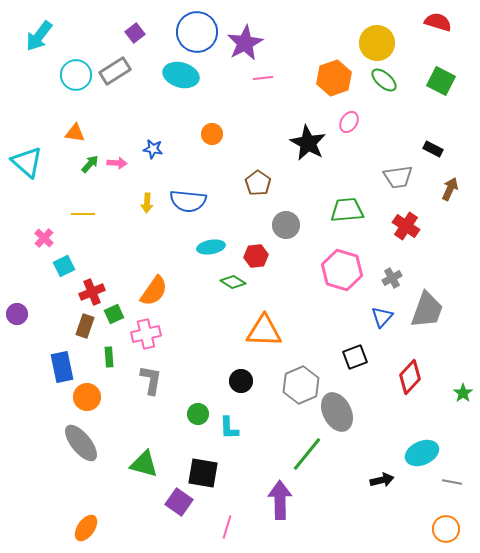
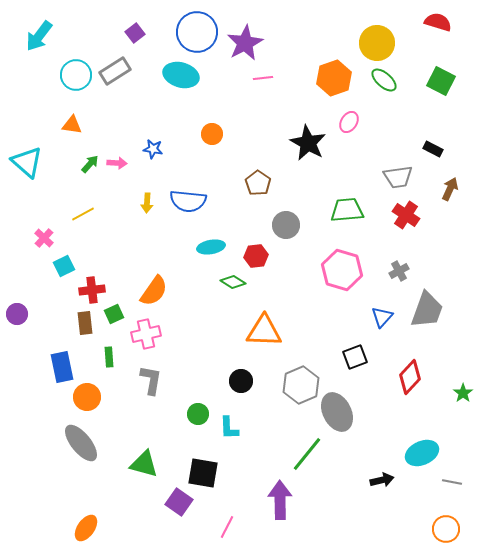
orange triangle at (75, 133): moved 3 px left, 8 px up
yellow line at (83, 214): rotated 30 degrees counterclockwise
red cross at (406, 226): moved 11 px up
gray cross at (392, 278): moved 7 px right, 7 px up
red cross at (92, 292): moved 2 px up; rotated 15 degrees clockwise
brown rectangle at (85, 326): moved 3 px up; rotated 25 degrees counterclockwise
pink line at (227, 527): rotated 10 degrees clockwise
